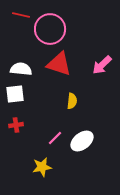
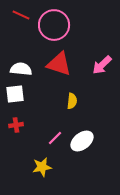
red line: rotated 12 degrees clockwise
pink circle: moved 4 px right, 4 px up
